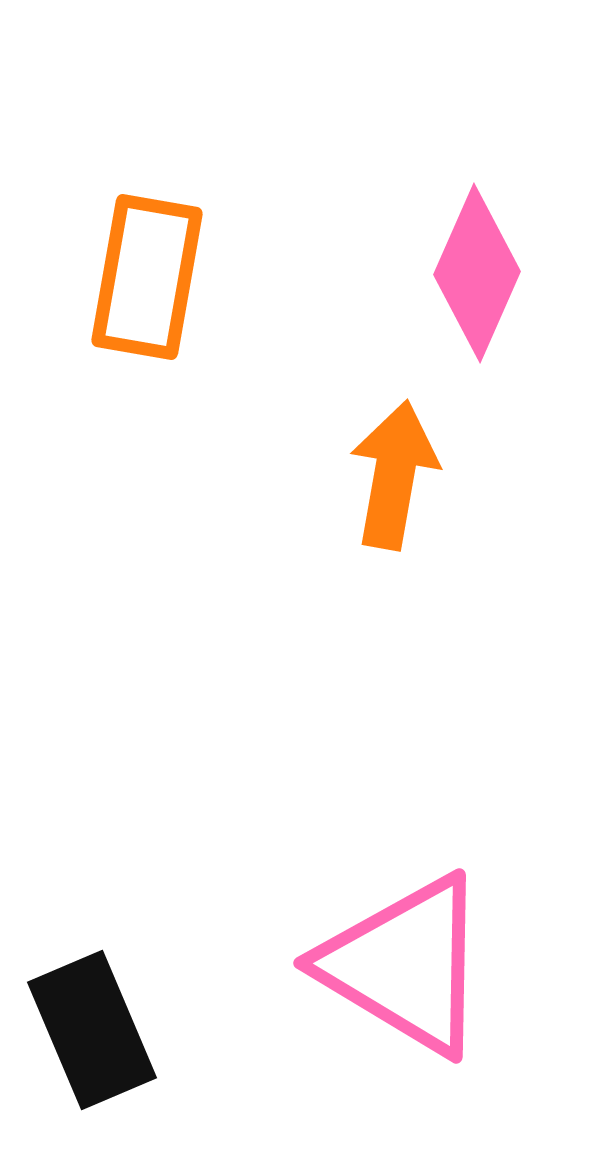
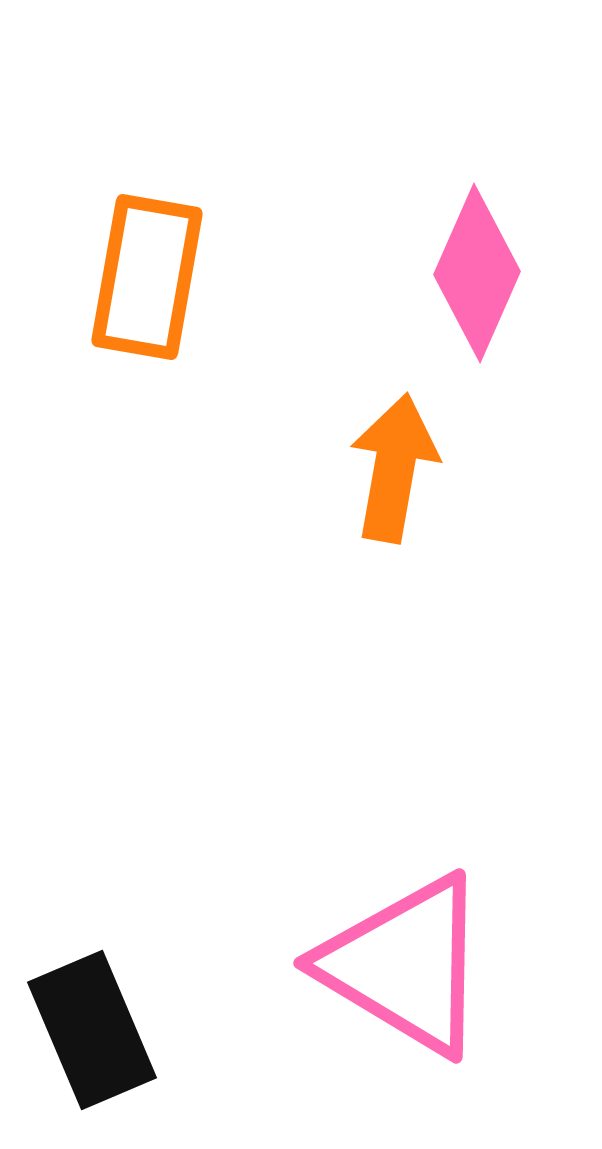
orange arrow: moved 7 px up
